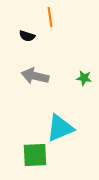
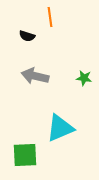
green square: moved 10 px left
